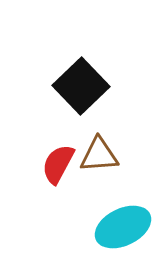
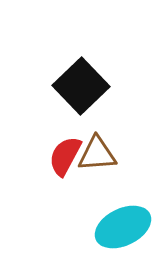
brown triangle: moved 2 px left, 1 px up
red semicircle: moved 7 px right, 8 px up
